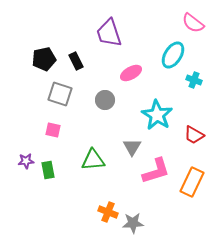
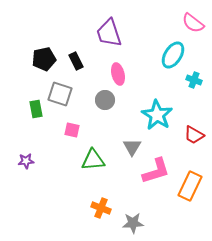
pink ellipse: moved 13 px left, 1 px down; rotated 75 degrees counterclockwise
pink square: moved 19 px right
green rectangle: moved 12 px left, 61 px up
orange rectangle: moved 2 px left, 4 px down
orange cross: moved 7 px left, 4 px up
